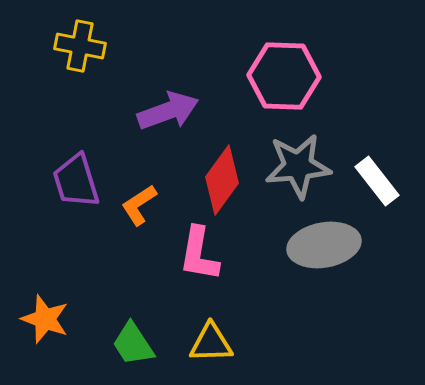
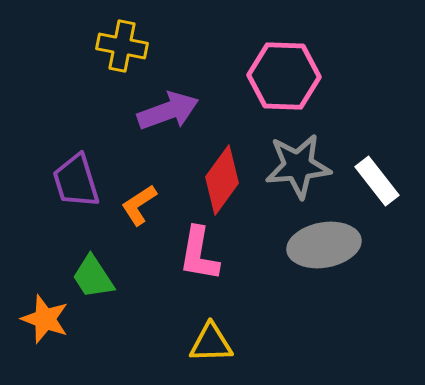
yellow cross: moved 42 px right
green trapezoid: moved 40 px left, 67 px up
